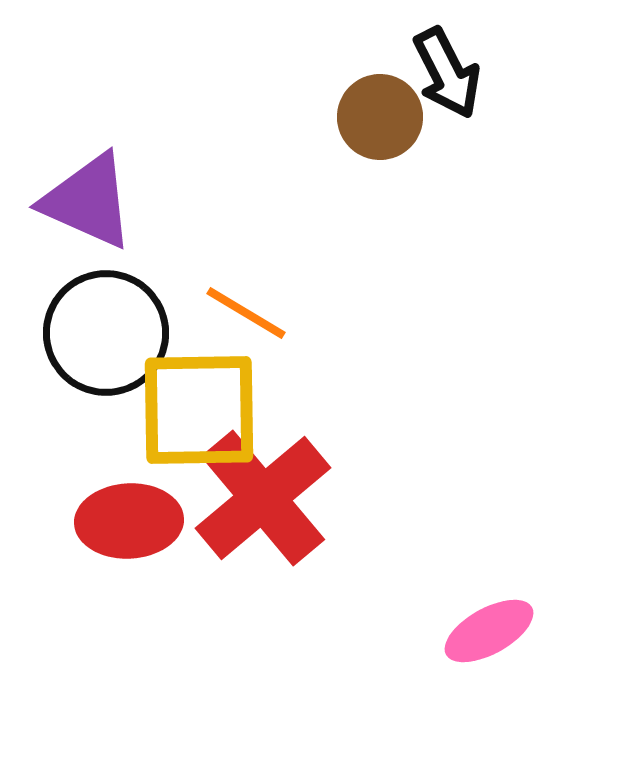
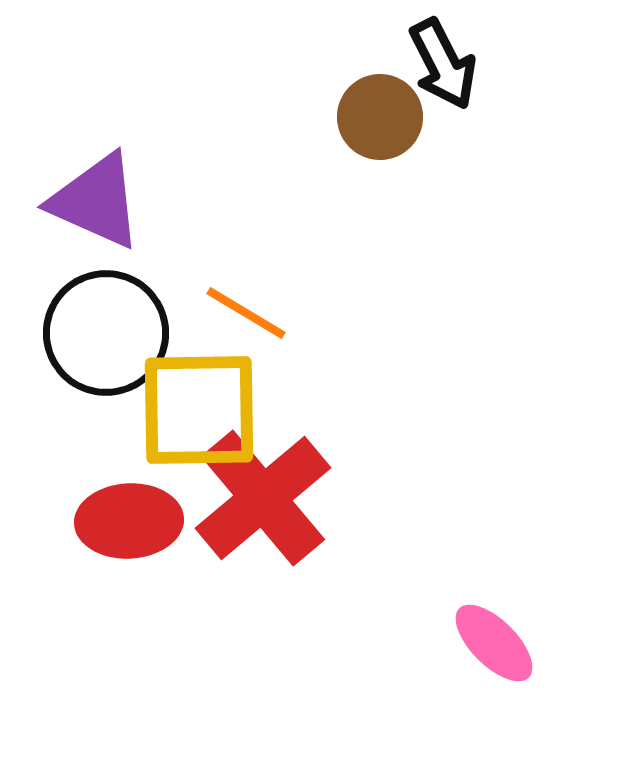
black arrow: moved 4 px left, 9 px up
purple triangle: moved 8 px right
pink ellipse: moved 5 px right, 12 px down; rotated 74 degrees clockwise
